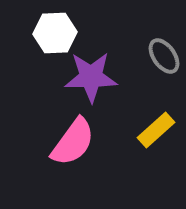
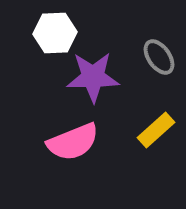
gray ellipse: moved 5 px left, 1 px down
purple star: moved 2 px right
pink semicircle: rotated 32 degrees clockwise
